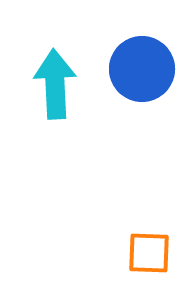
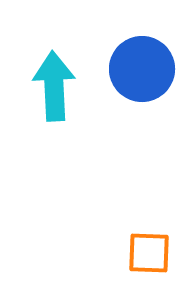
cyan arrow: moved 1 px left, 2 px down
